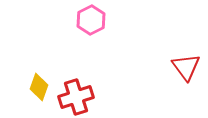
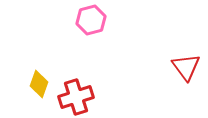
pink hexagon: rotated 12 degrees clockwise
yellow diamond: moved 3 px up
